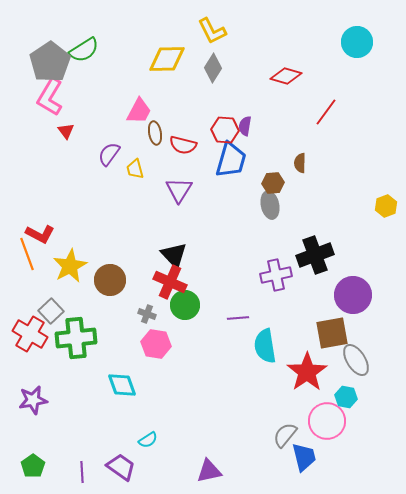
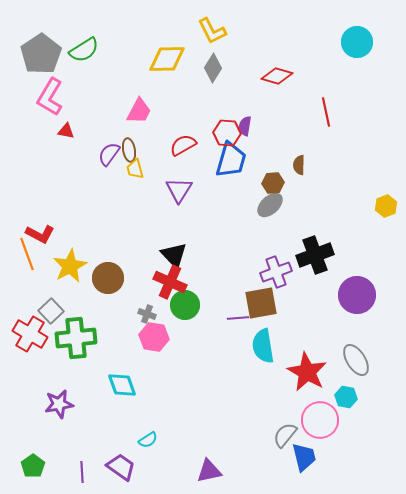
gray pentagon at (50, 62): moved 9 px left, 8 px up
red diamond at (286, 76): moved 9 px left
red line at (326, 112): rotated 48 degrees counterclockwise
red hexagon at (225, 130): moved 2 px right, 3 px down
red triangle at (66, 131): rotated 42 degrees counterclockwise
brown ellipse at (155, 133): moved 26 px left, 17 px down
red semicircle at (183, 145): rotated 136 degrees clockwise
brown semicircle at (300, 163): moved 1 px left, 2 px down
gray ellipse at (270, 205): rotated 60 degrees clockwise
purple cross at (276, 275): moved 3 px up; rotated 8 degrees counterclockwise
brown circle at (110, 280): moved 2 px left, 2 px up
purple circle at (353, 295): moved 4 px right
brown square at (332, 333): moved 71 px left, 30 px up
pink hexagon at (156, 344): moved 2 px left, 7 px up
cyan semicircle at (265, 346): moved 2 px left
red star at (307, 372): rotated 9 degrees counterclockwise
purple star at (33, 400): moved 26 px right, 4 px down
pink circle at (327, 421): moved 7 px left, 1 px up
